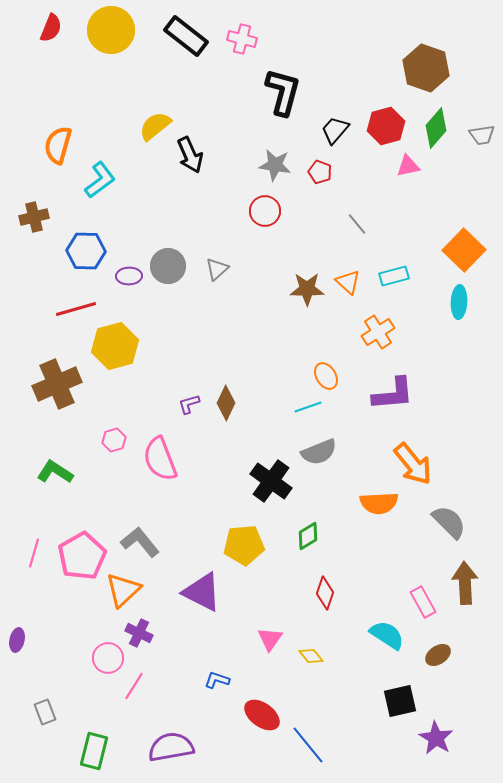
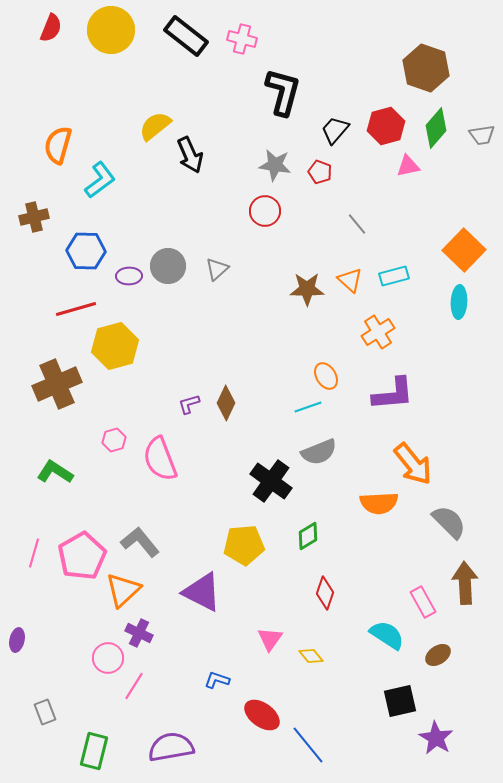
orange triangle at (348, 282): moved 2 px right, 2 px up
